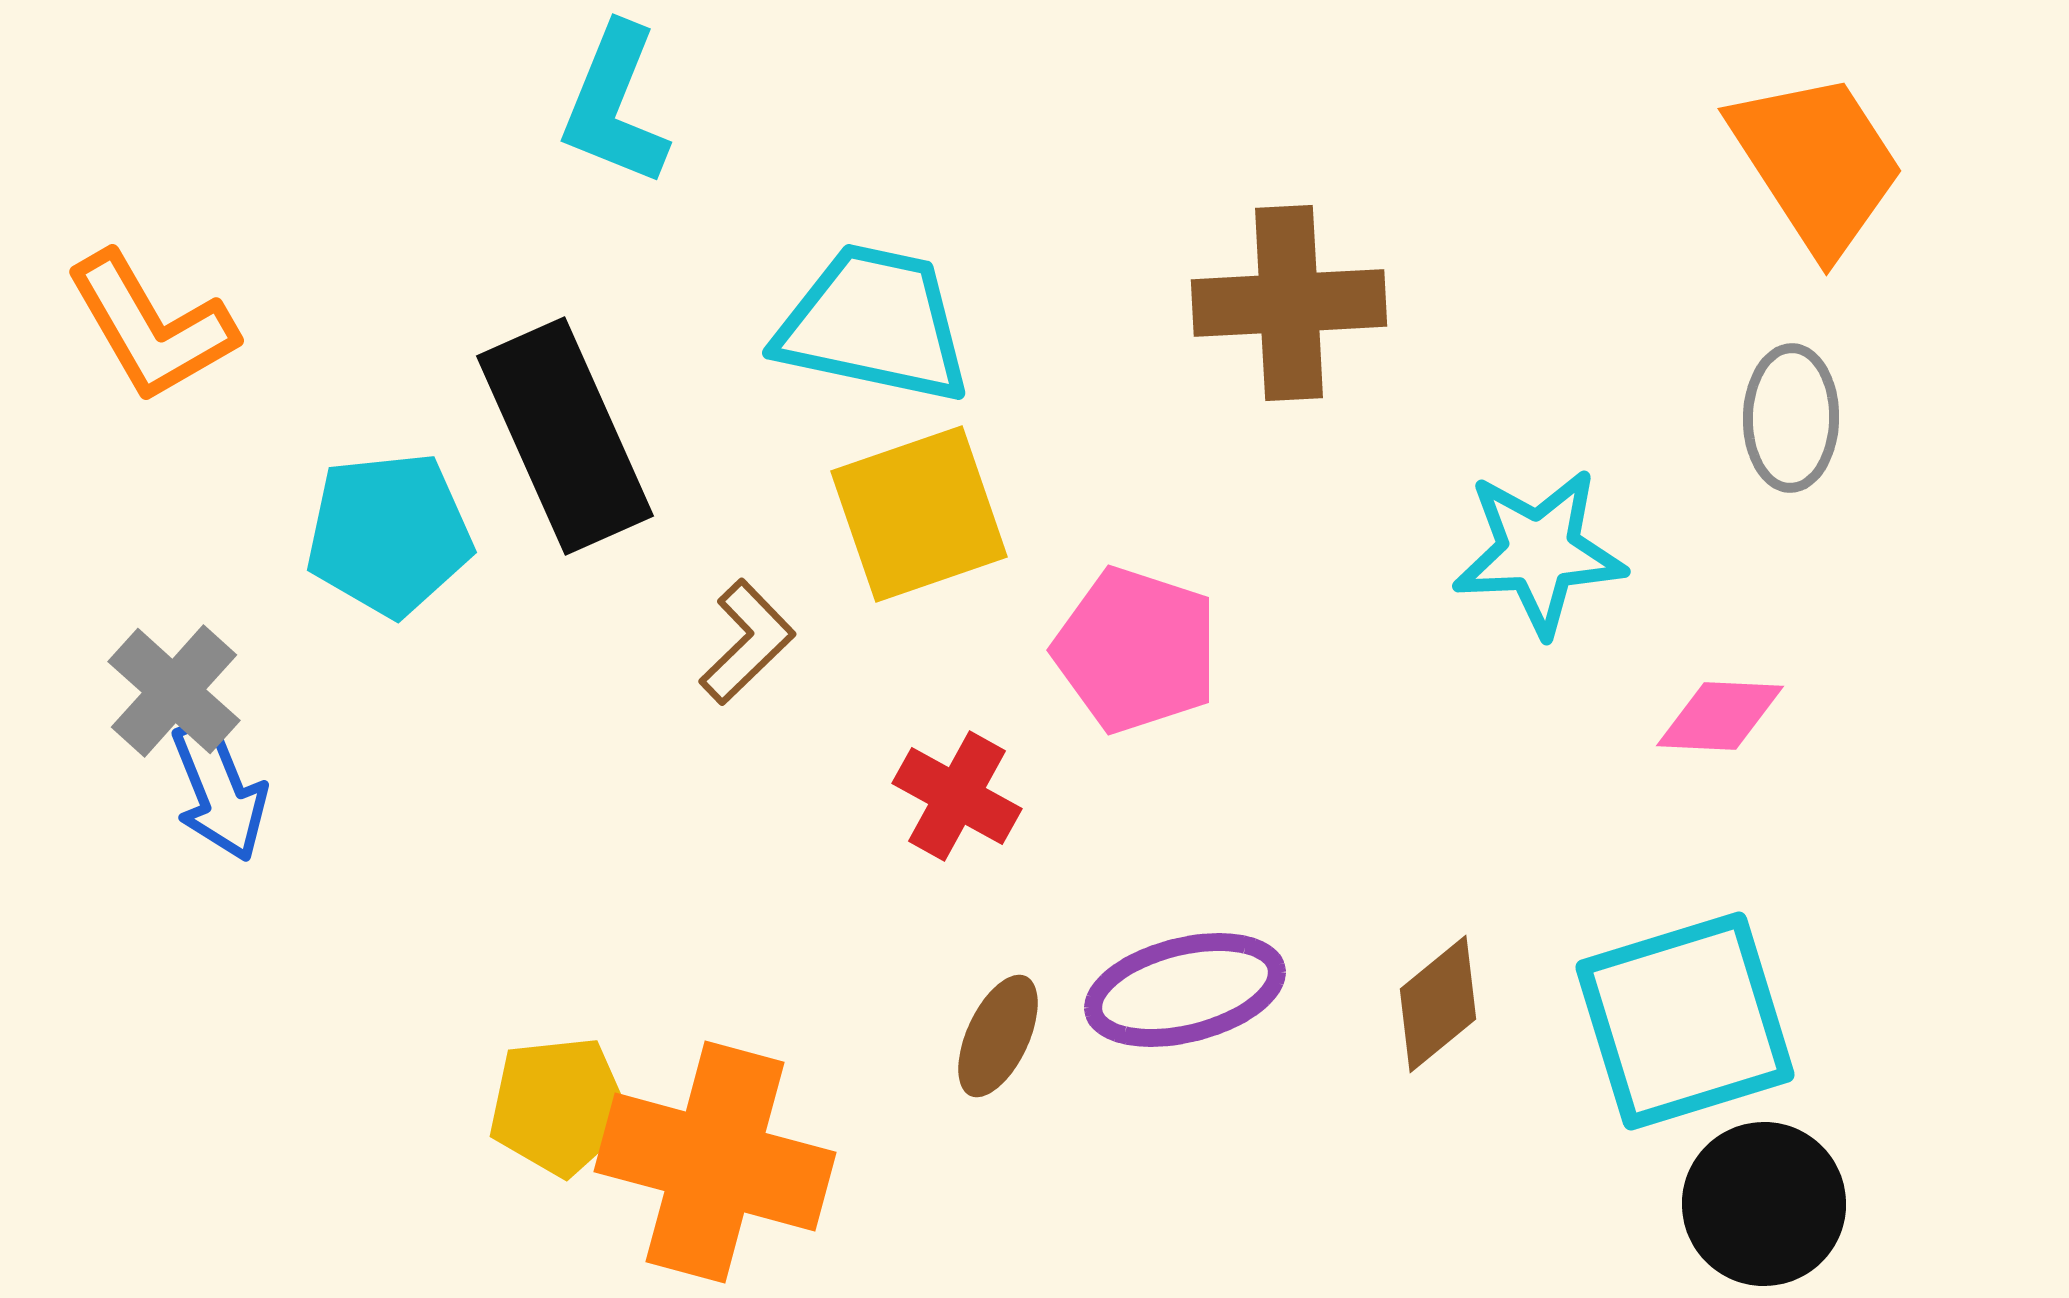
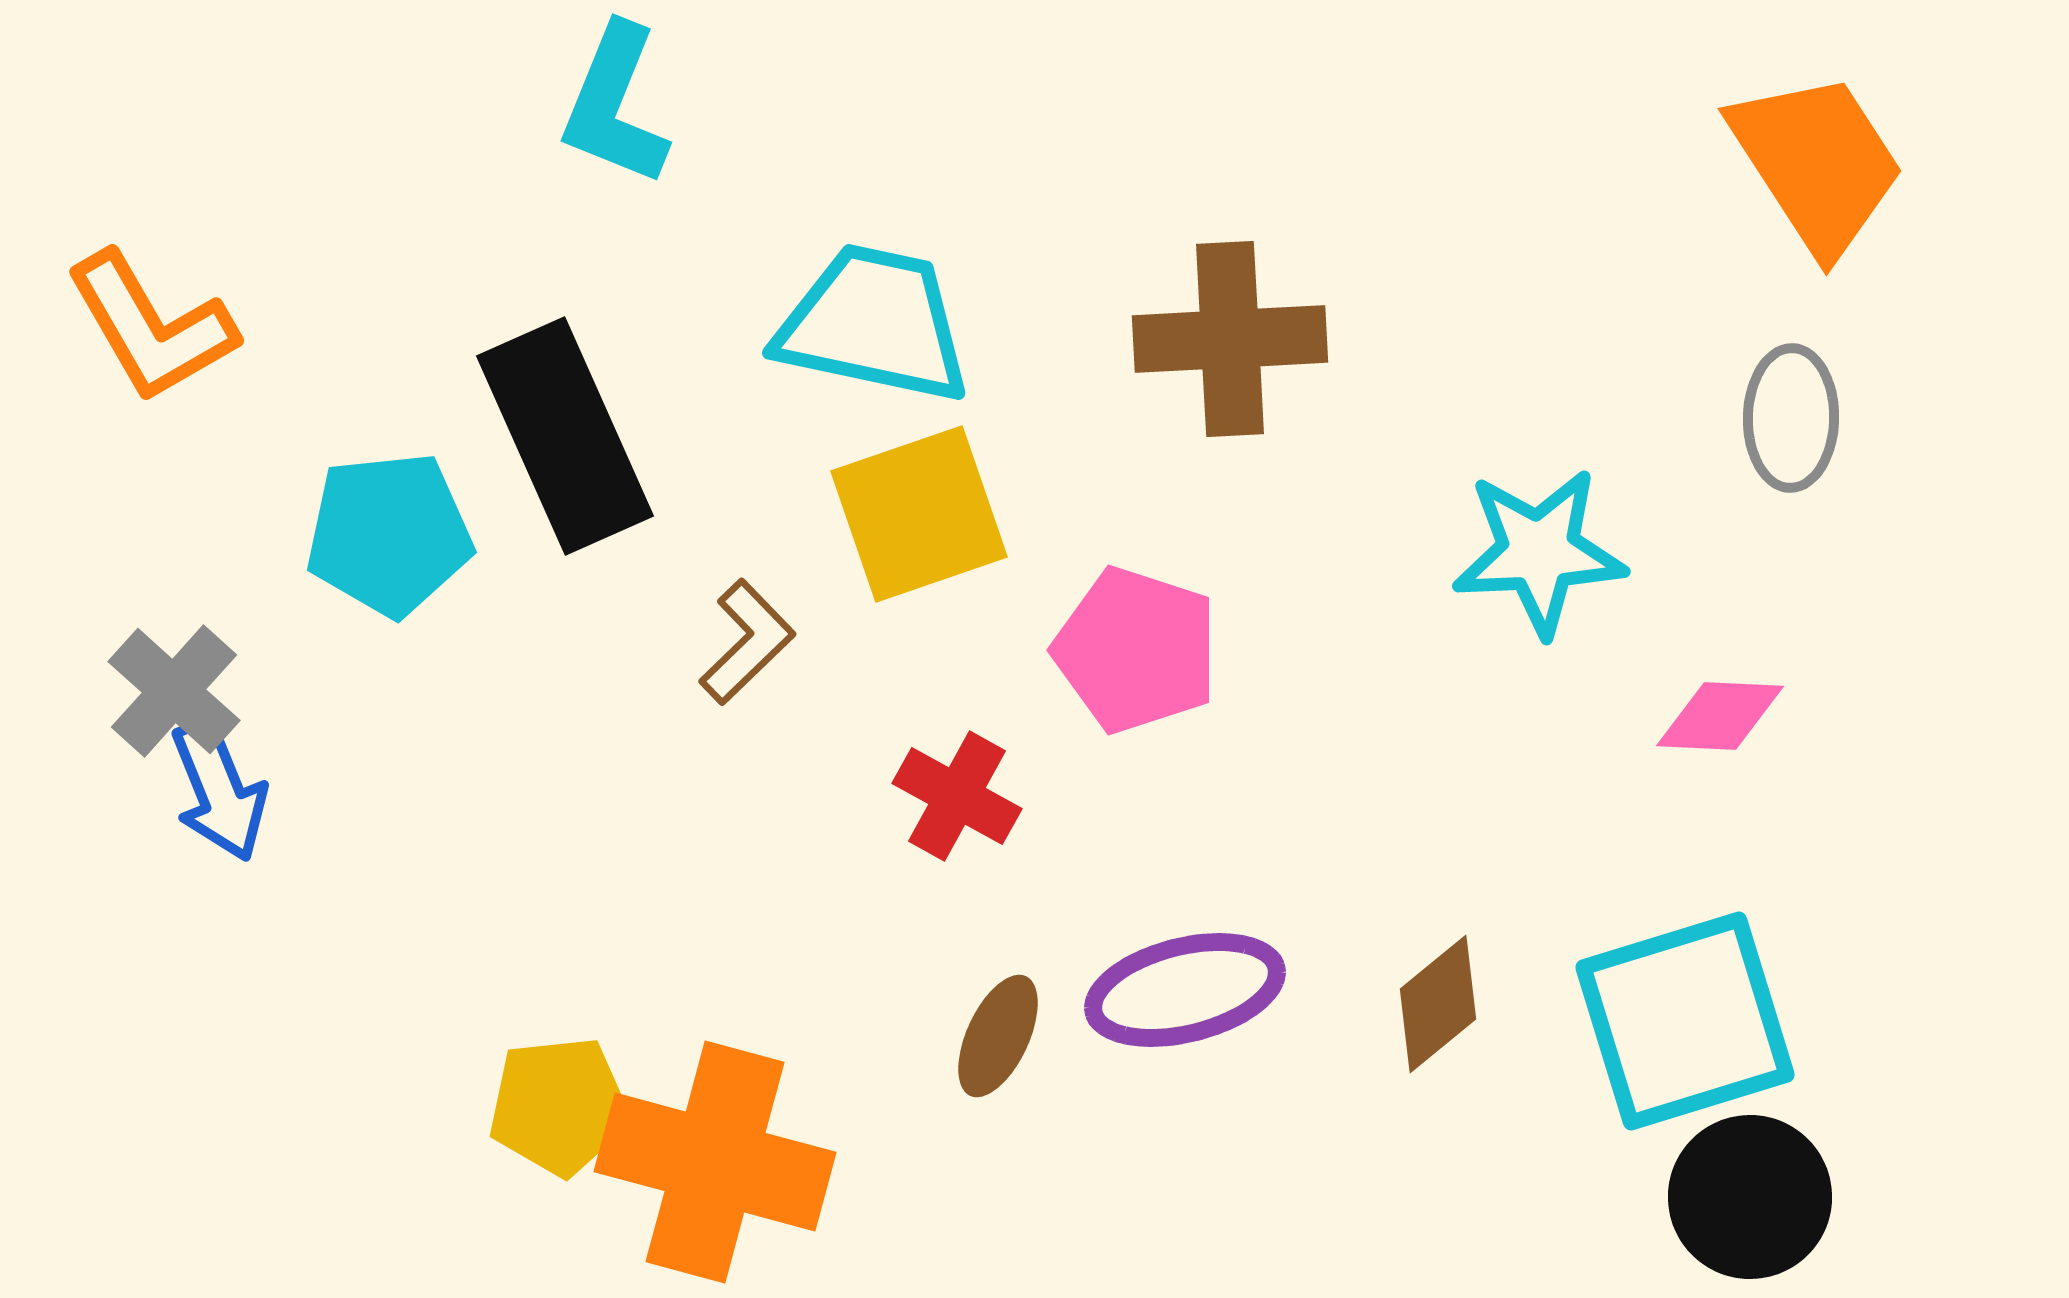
brown cross: moved 59 px left, 36 px down
black circle: moved 14 px left, 7 px up
